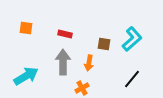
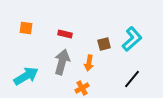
brown square: rotated 24 degrees counterclockwise
gray arrow: moved 1 px left; rotated 15 degrees clockwise
